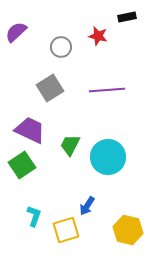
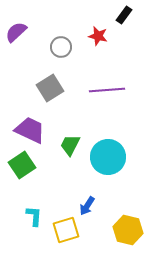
black rectangle: moved 3 px left, 2 px up; rotated 42 degrees counterclockwise
cyan L-shape: rotated 15 degrees counterclockwise
